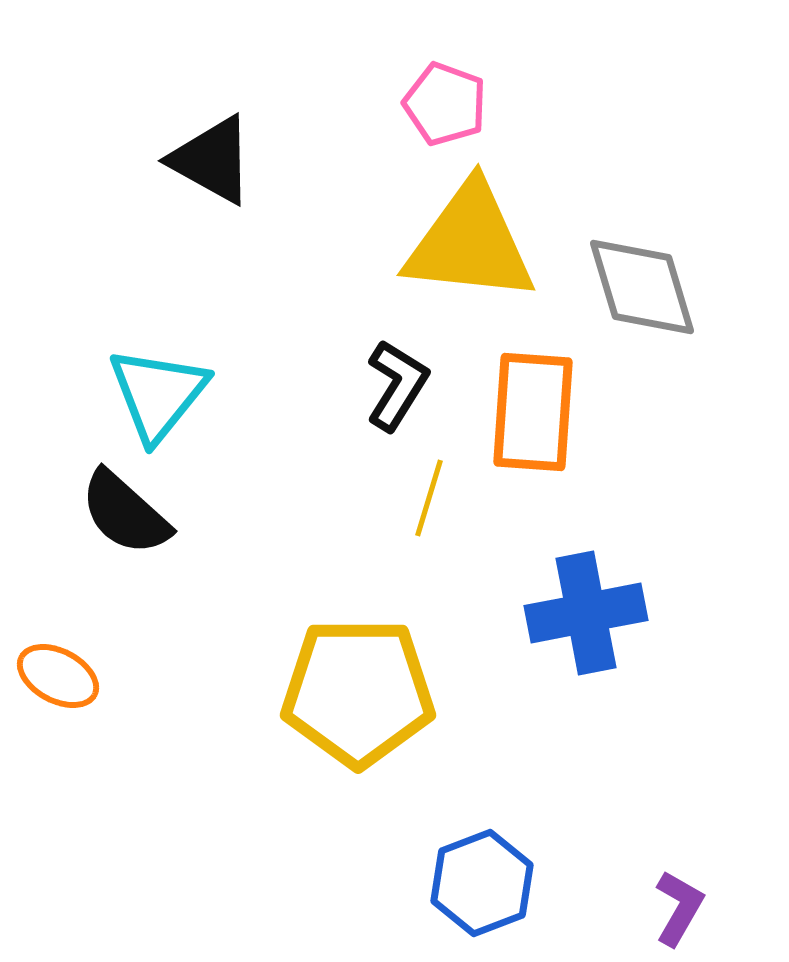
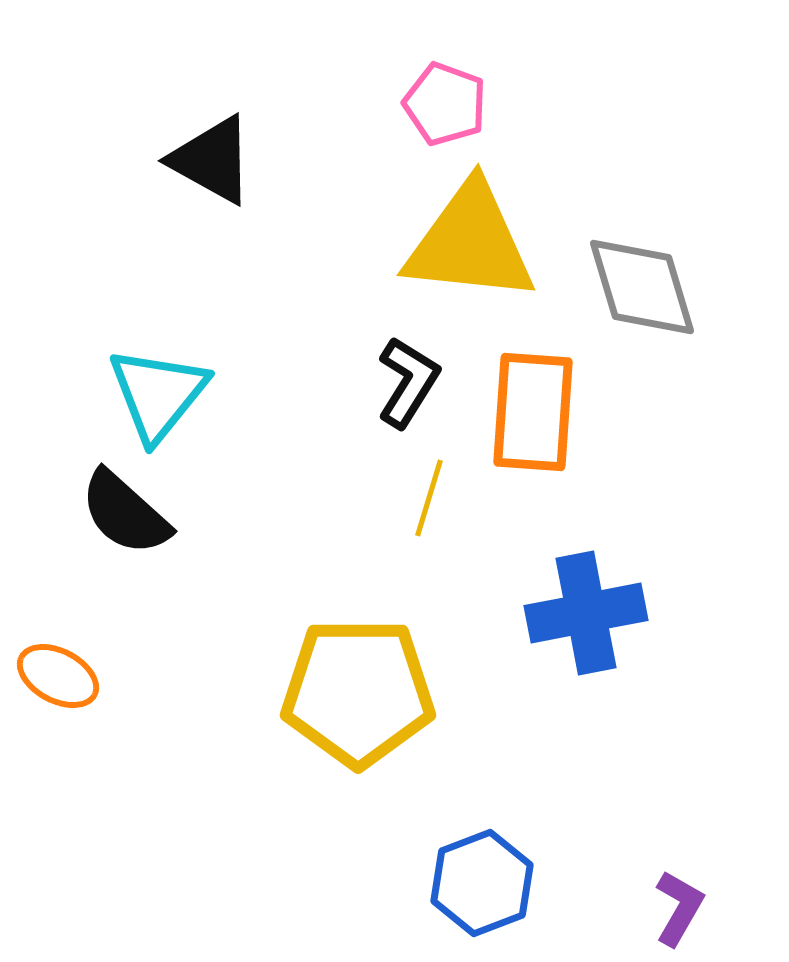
black L-shape: moved 11 px right, 3 px up
